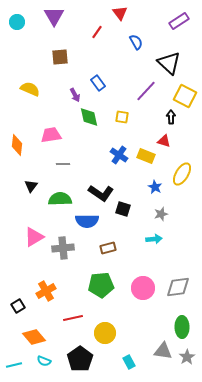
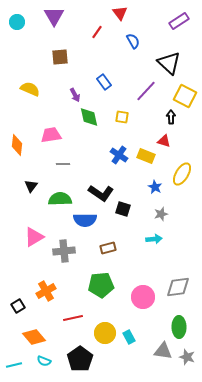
blue semicircle at (136, 42): moved 3 px left, 1 px up
blue rectangle at (98, 83): moved 6 px right, 1 px up
blue semicircle at (87, 221): moved 2 px left, 1 px up
gray cross at (63, 248): moved 1 px right, 3 px down
pink circle at (143, 288): moved 9 px down
green ellipse at (182, 327): moved 3 px left
gray star at (187, 357): rotated 21 degrees counterclockwise
cyan rectangle at (129, 362): moved 25 px up
